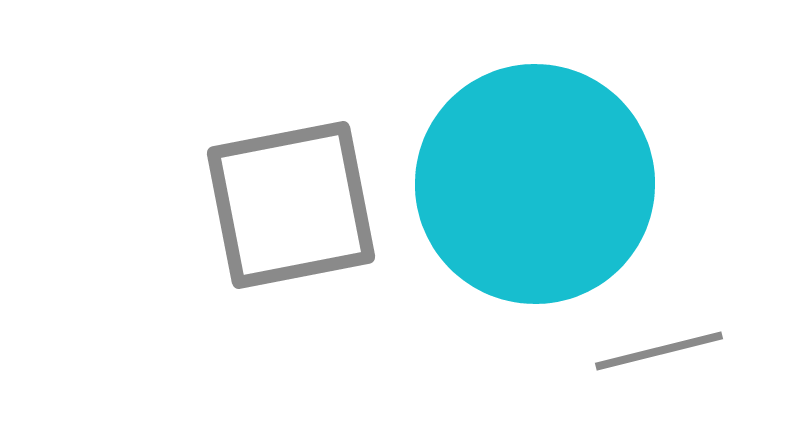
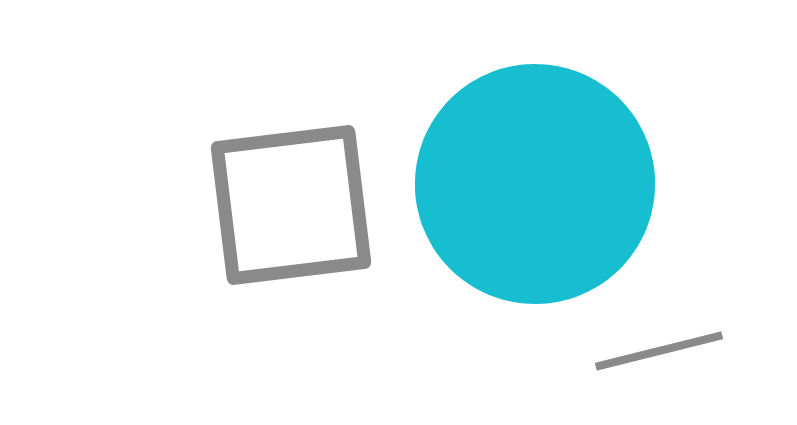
gray square: rotated 4 degrees clockwise
